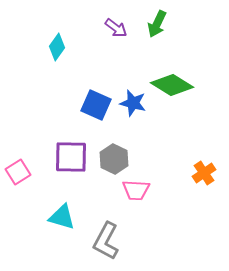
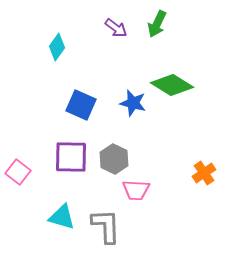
blue square: moved 15 px left
pink square: rotated 20 degrees counterclockwise
gray L-shape: moved 15 px up; rotated 150 degrees clockwise
